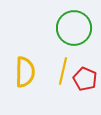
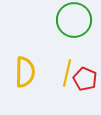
green circle: moved 8 px up
yellow line: moved 4 px right, 2 px down
